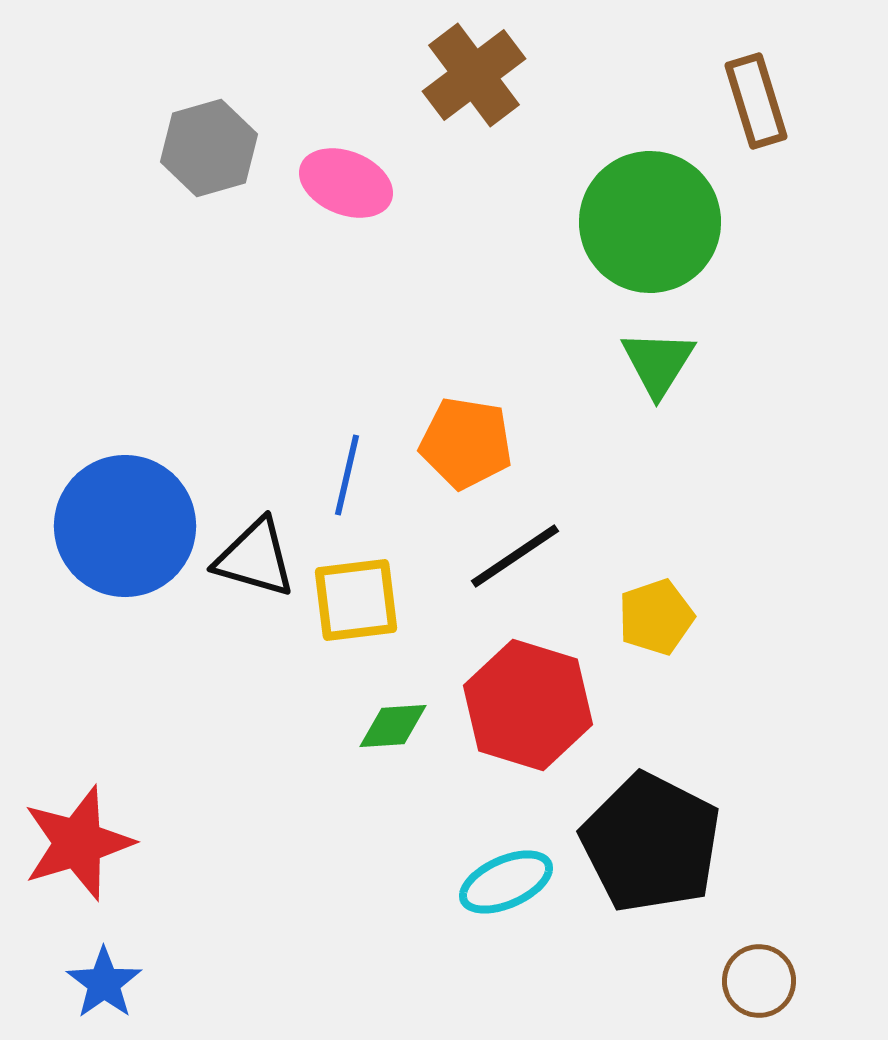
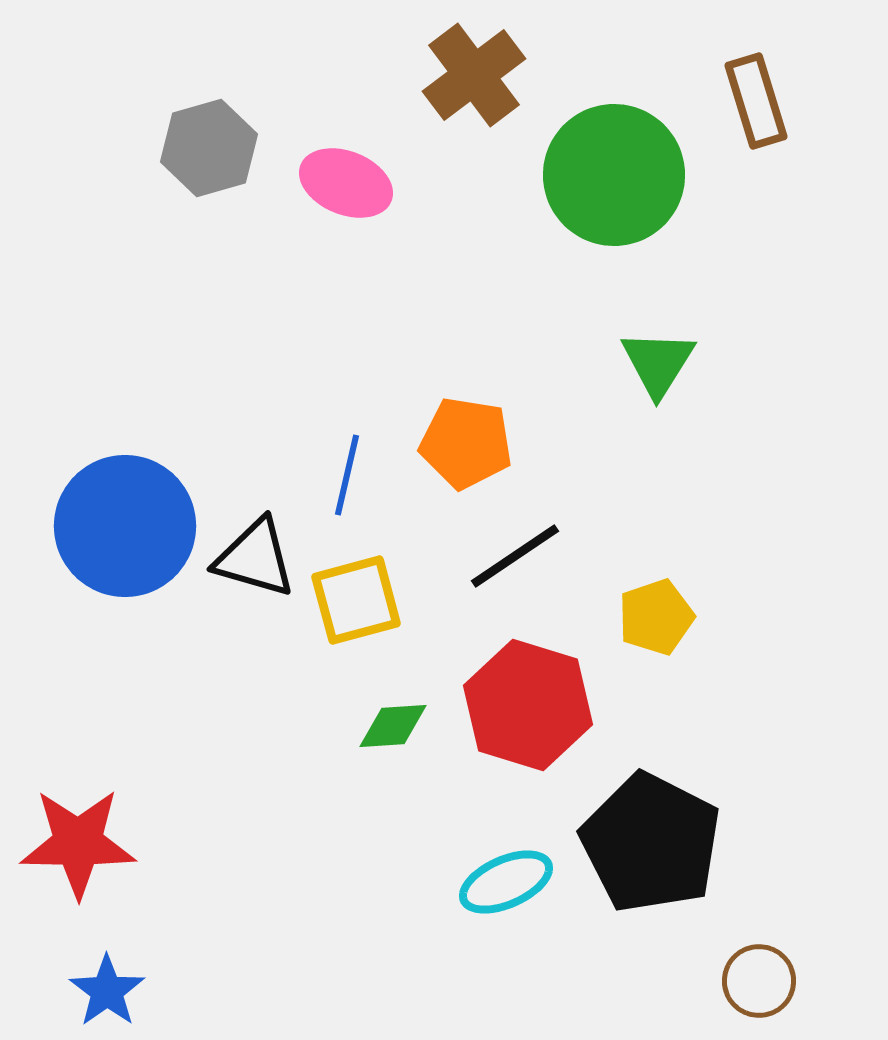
green circle: moved 36 px left, 47 px up
yellow square: rotated 8 degrees counterclockwise
red star: rotated 18 degrees clockwise
blue star: moved 3 px right, 8 px down
